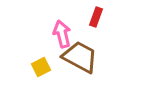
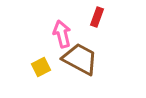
red rectangle: moved 1 px right
brown trapezoid: moved 2 px down
